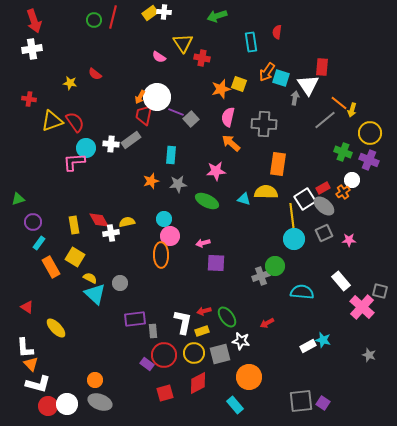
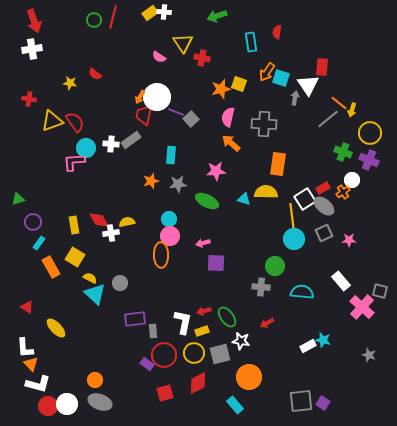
gray line at (325, 120): moved 3 px right, 1 px up
cyan circle at (164, 219): moved 5 px right
gray cross at (261, 276): moved 11 px down; rotated 24 degrees clockwise
